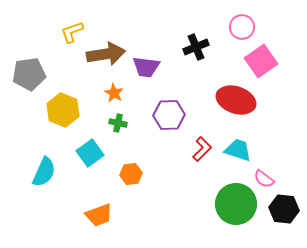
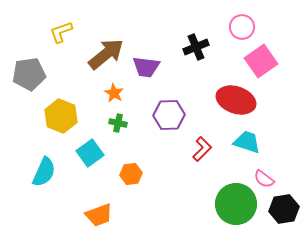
yellow L-shape: moved 11 px left
brown arrow: rotated 30 degrees counterclockwise
yellow hexagon: moved 2 px left, 6 px down
cyan trapezoid: moved 9 px right, 8 px up
black hexagon: rotated 16 degrees counterclockwise
